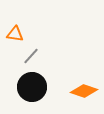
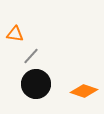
black circle: moved 4 px right, 3 px up
